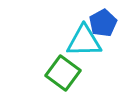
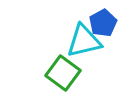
cyan triangle: rotated 12 degrees counterclockwise
